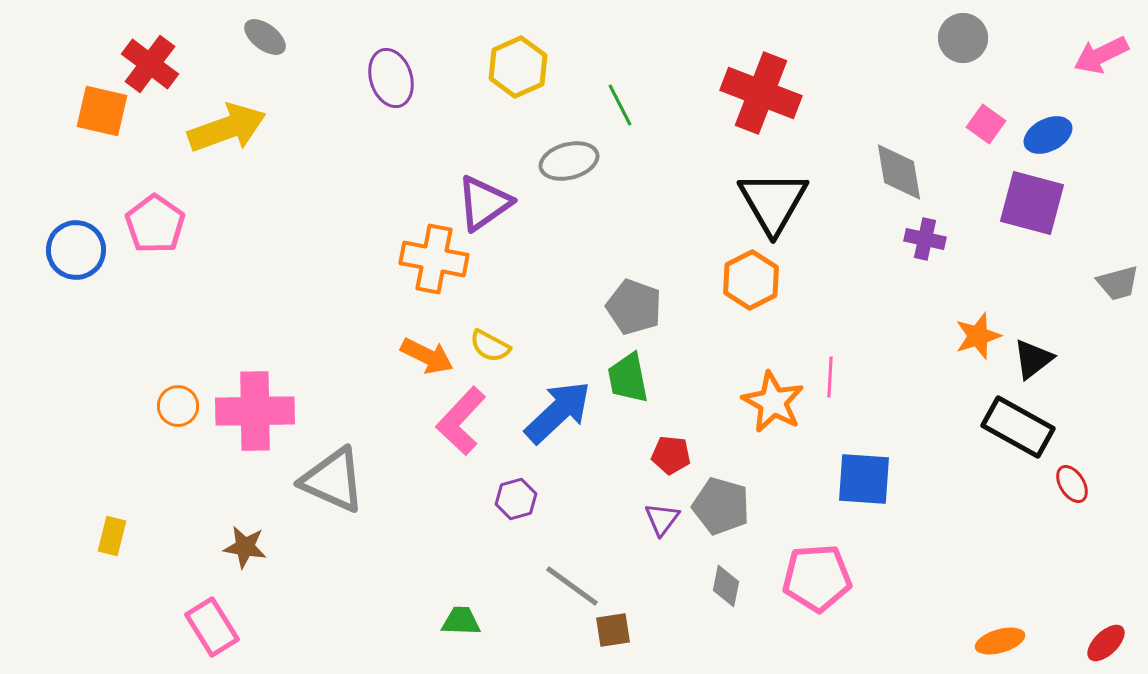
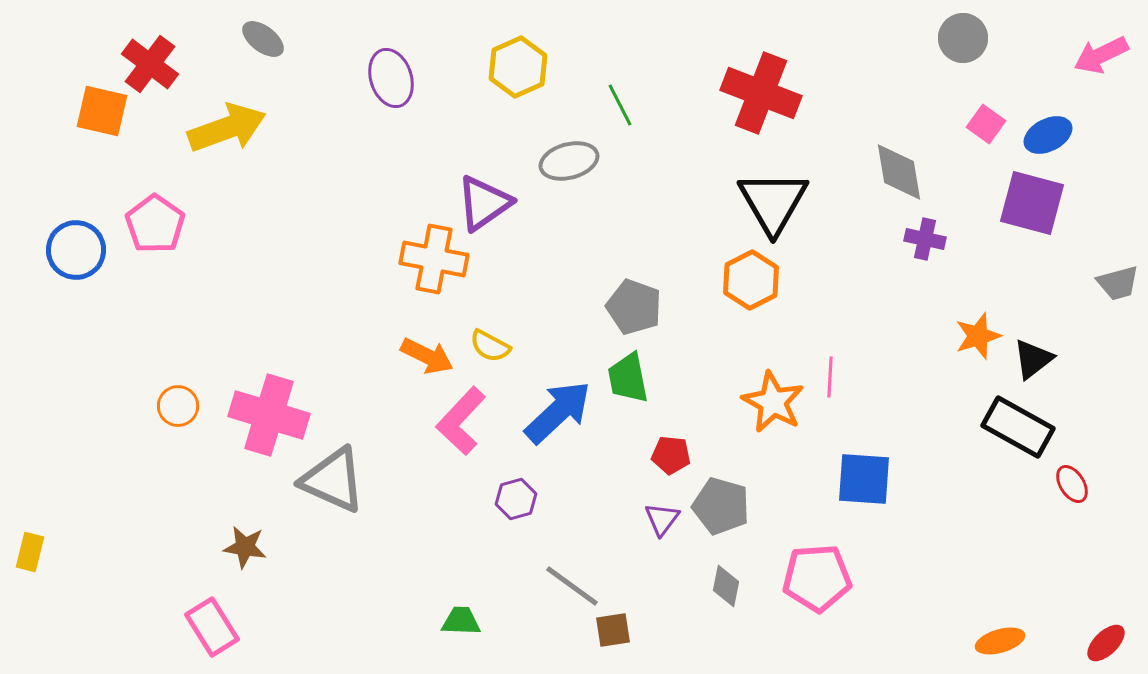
gray ellipse at (265, 37): moved 2 px left, 2 px down
pink cross at (255, 411): moved 14 px right, 4 px down; rotated 18 degrees clockwise
yellow rectangle at (112, 536): moved 82 px left, 16 px down
